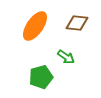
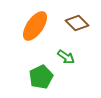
brown diamond: rotated 40 degrees clockwise
green pentagon: rotated 10 degrees counterclockwise
